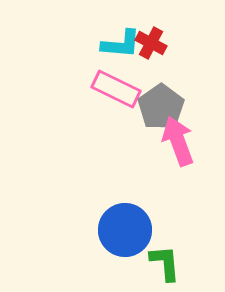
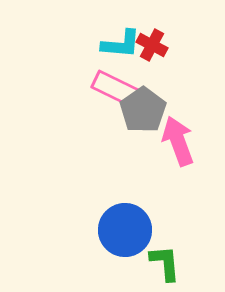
red cross: moved 1 px right, 2 px down
gray pentagon: moved 18 px left, 3 px down
